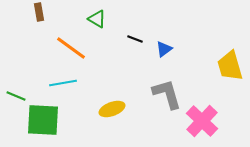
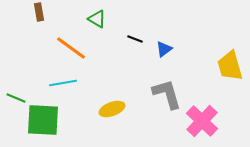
green line: moved 2 px down
